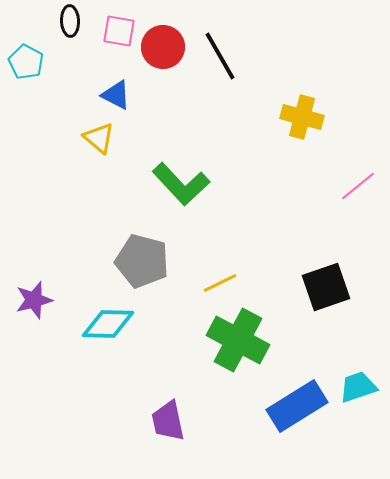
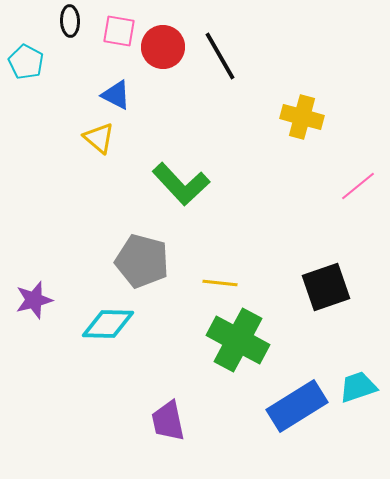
yellow line: rotated 32 degrees clockwise
